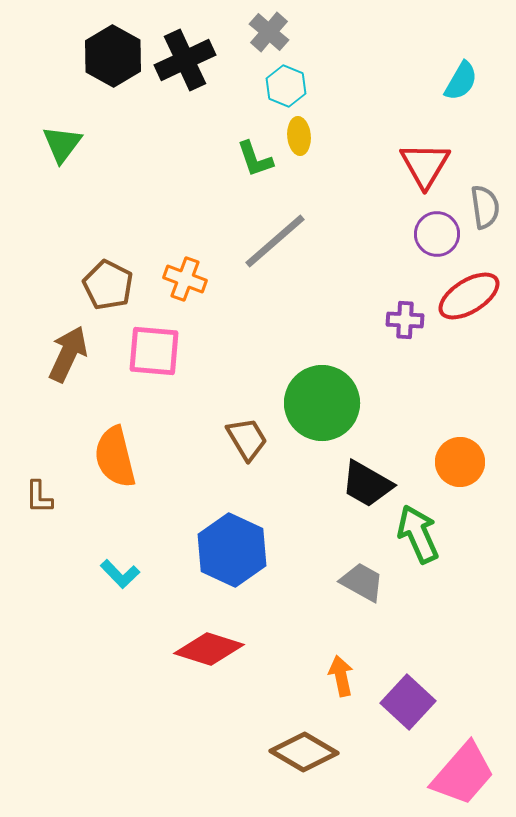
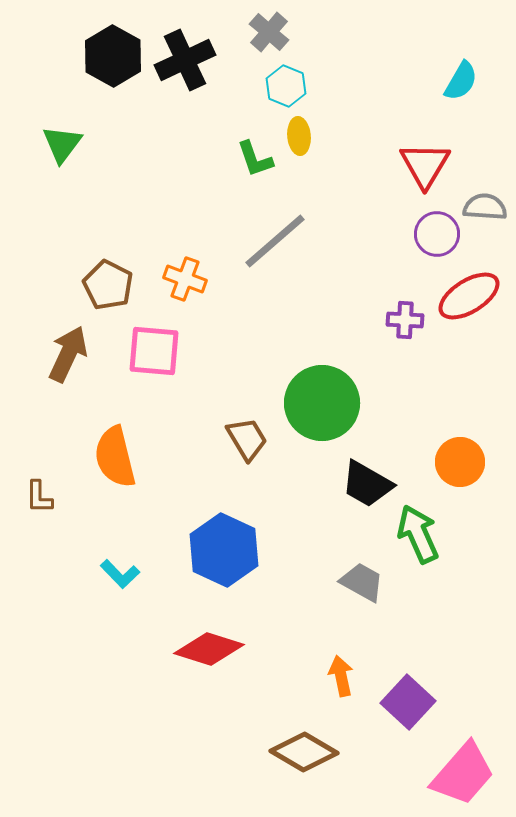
gray semicircle: rotated 78 degrees counterclockwise
blue hexagon: moved 8 px left
